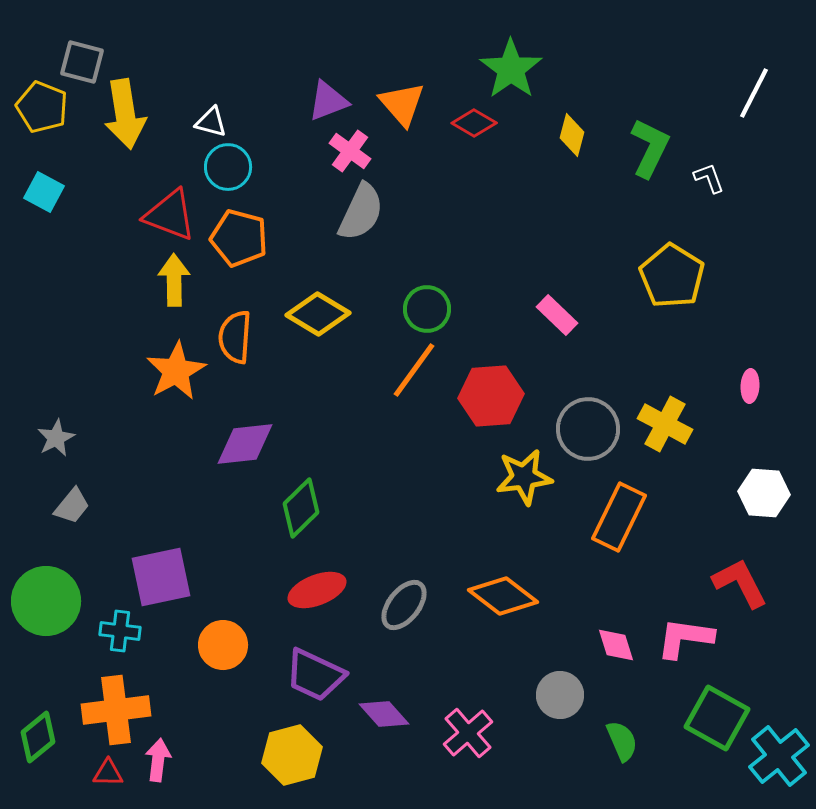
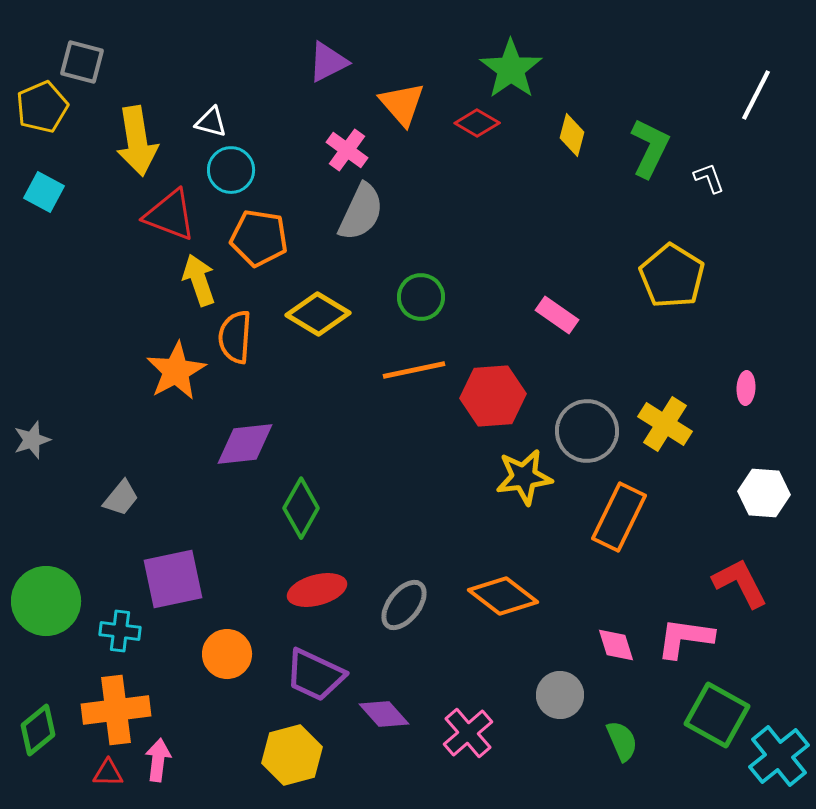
white line at (754, 93): moved 2 px right, 2 px down
purple triangle at (328, 101): moved 39 px up; rotated 6 degrees counterclockwise
yellow pentagon at (42, 107): rotated 27 degrees clockwise
yellow arrow at (125, 114): moved 12 px right, 27 px down
red diamond at (474, 123): moved 3 px right
pink cross at (350, 151): moved 3 px left, 1 px up
cyan circle at (228, 167): moved 3 px right, 3 px down
orange pentagon at (239, 238): moved 20 px right; rotated 6 degrees counterclockwise
yellow arrow at (174, 280): moved 25 px right; rotated 18 degrees counterclockwise
green circle at (427, 309): moved 6 px left, 12 px up
pink rectangle at (557, 315): rotated 9 degrees counterclockwise
orange line at (414, 370): rotated 42 degrees clockwise
pink ellipse at (750, 386): moved 4 px left, 2 px down
red hexagon at (491, 396): moved 2 px right
yellow cross at (665, 424): rotated 4 degrees clockwise
gray circle at (588, 429): moved 1 px left, 2 px down
gray star at (56, 438): moved 24 px left, 2 px down; rotated 9 degrees clockwise
gray trapezoid at (72, 506): moved 49 px right, 8 px up
green diamond at (301, 508): rotated 16 degrees counterclockwise
purple square at (161, 577): moved 12 px right, 2 px down
red ellipse at (317, 590): rotated 6 degrees clockwise
orange circle at (223, 645): moved 4 px right, 9 px down
green square at (717, 718): moved 3 px up
green diamond at (38, 737): moved 7 px up
